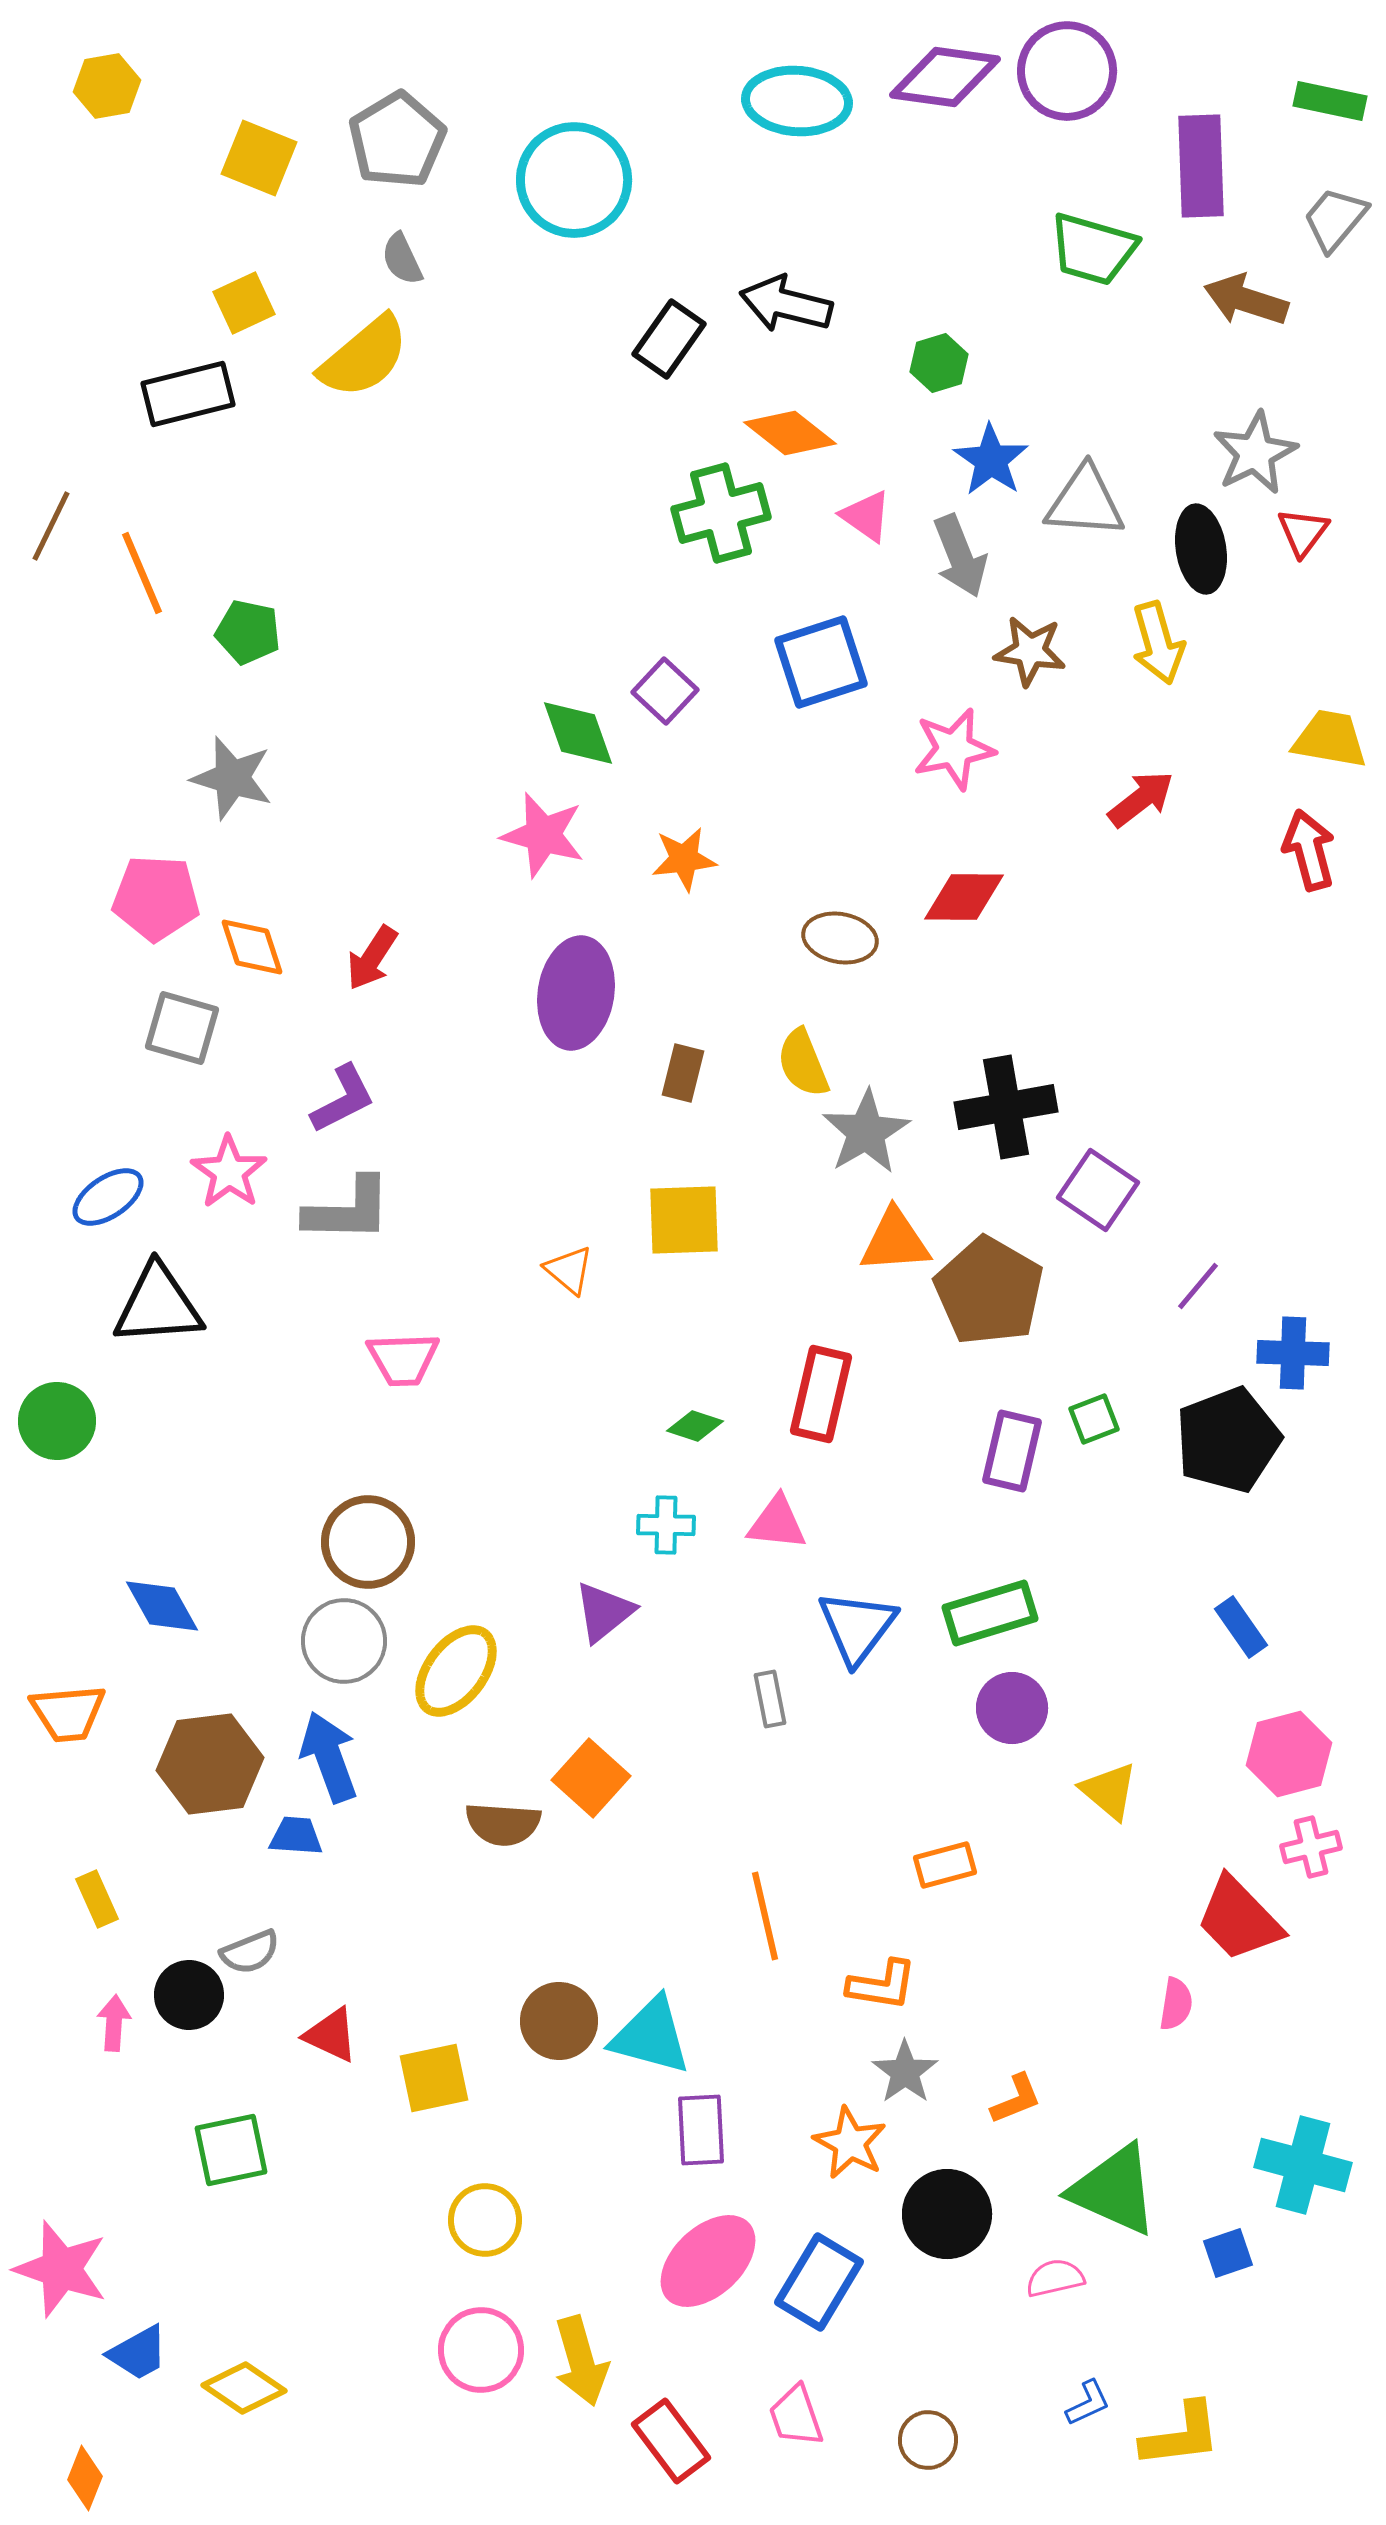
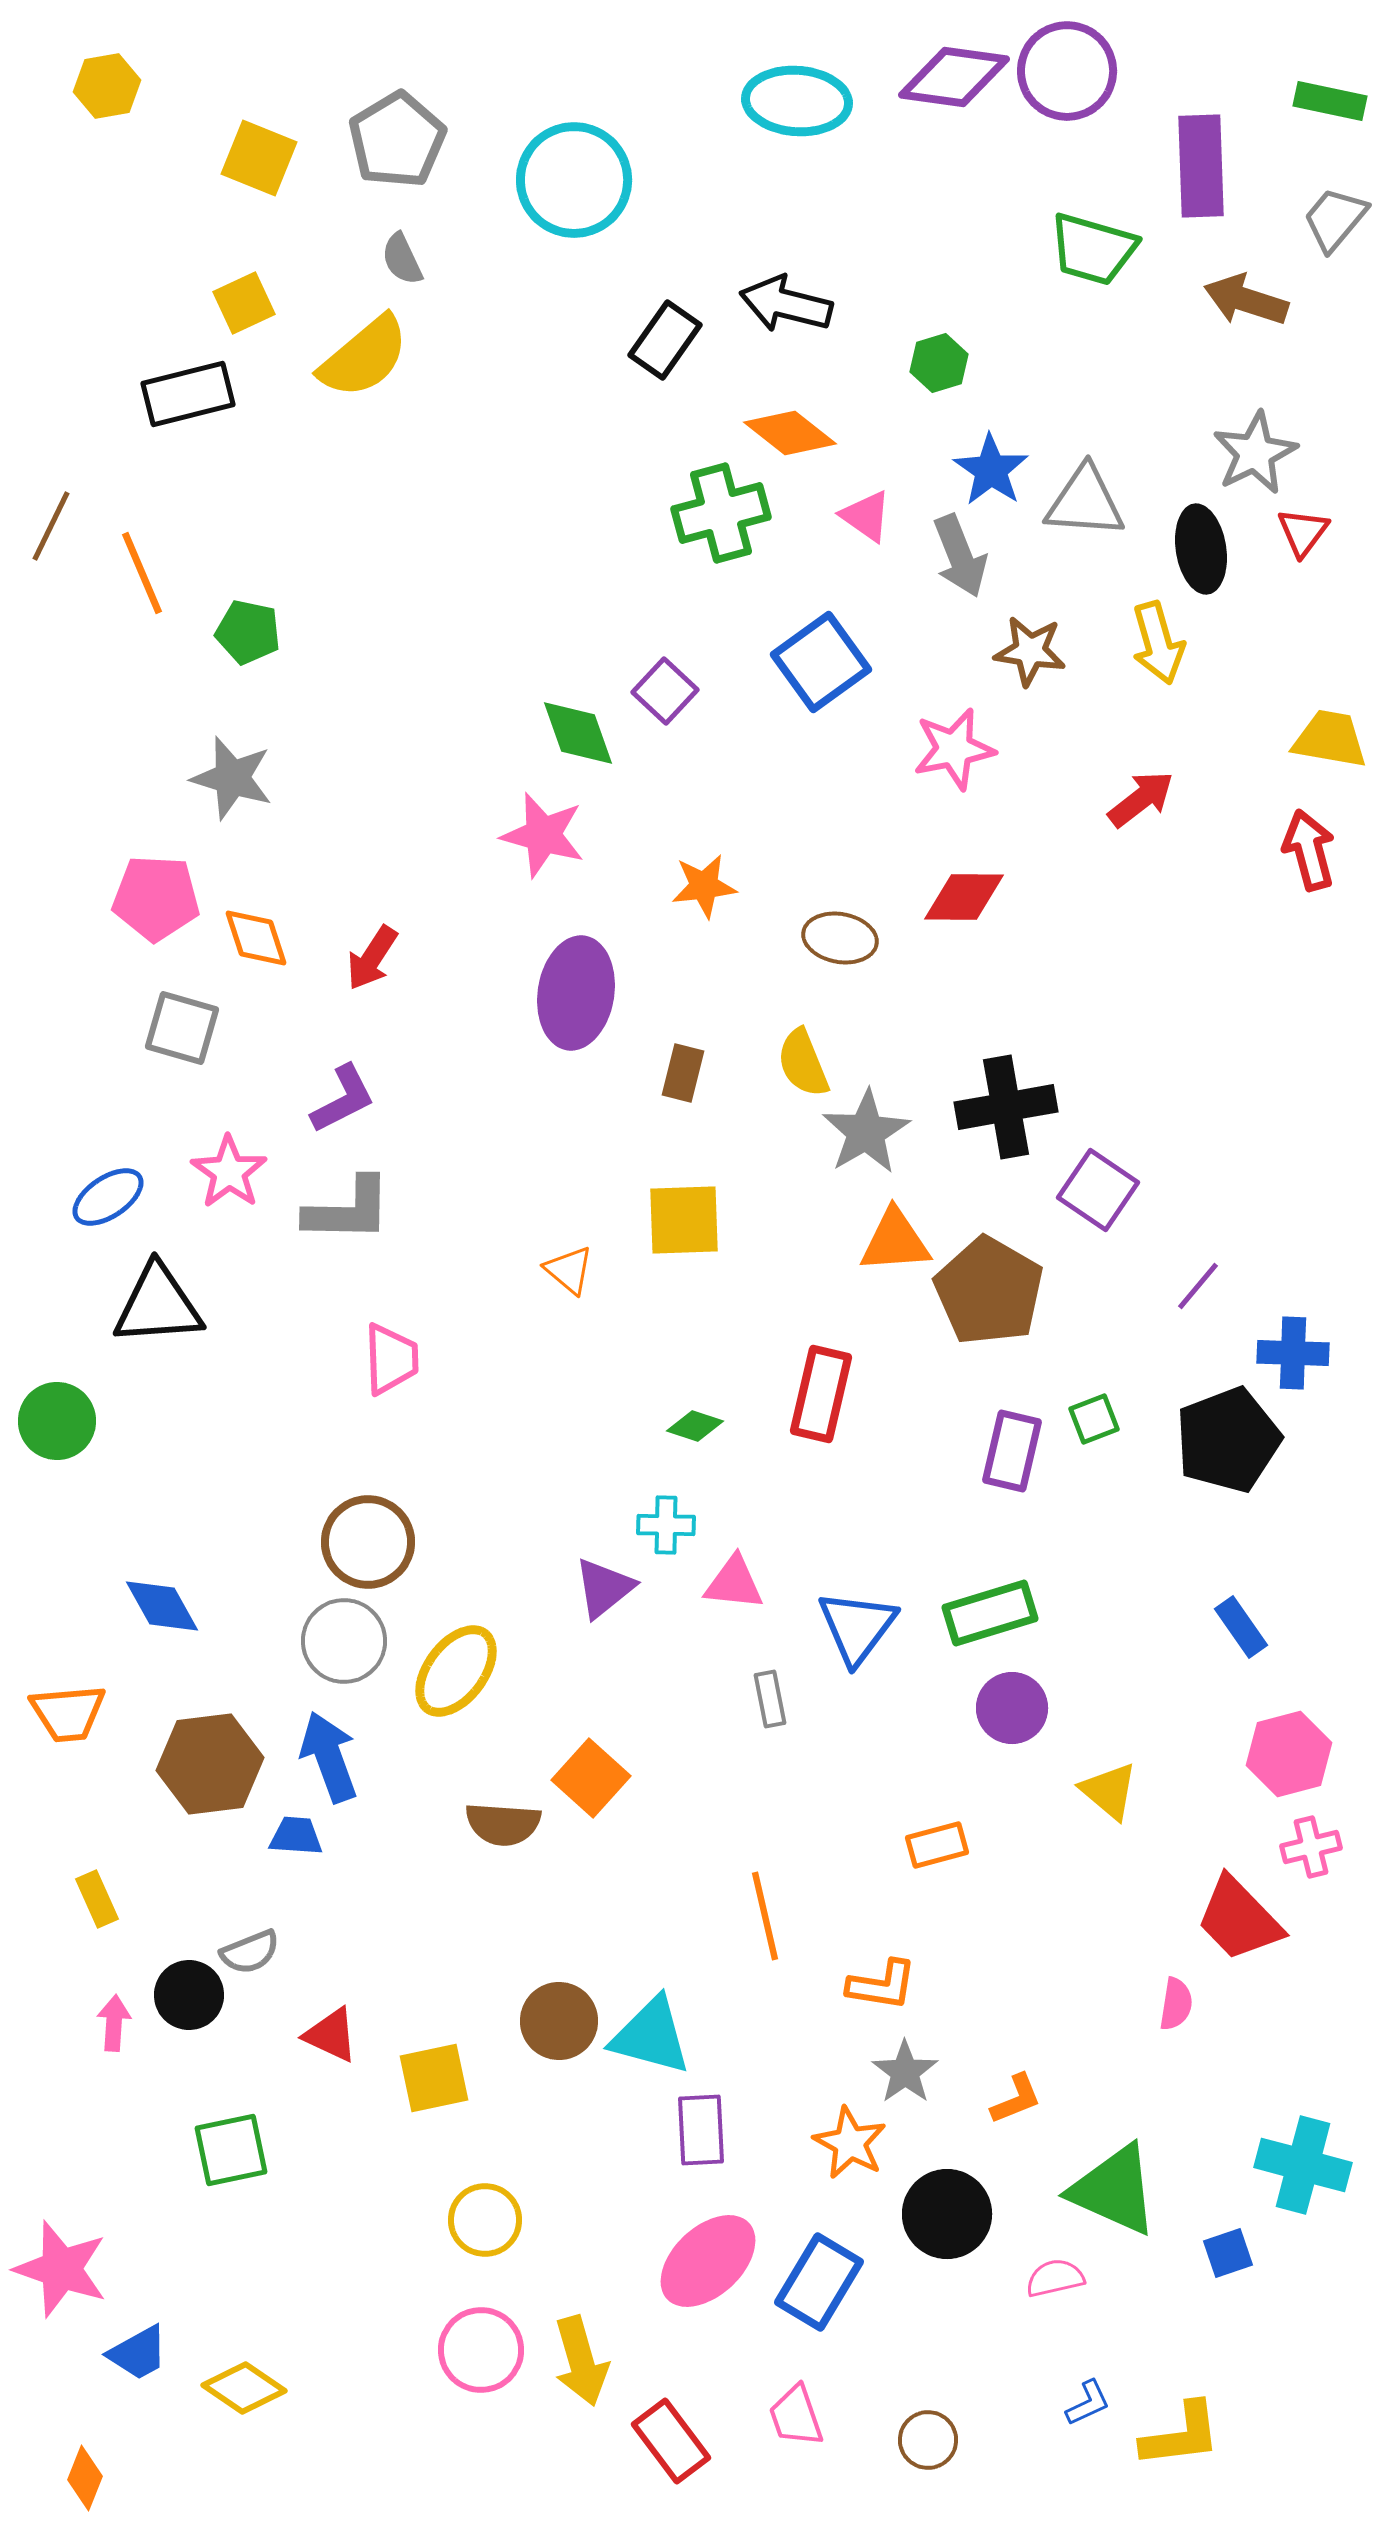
purple diamond at (945, 77): moved 9 px right
black rectangle at (669, 339): moved 4 px left, 1 px down
blue star at (991, 460): moved 10 px down
blue square at (821, 662): rotated 18 degrees counterclockwise
orange star at (684, 859): moved 20 px right, 27 px down
orange diamond at (252, 947): moved 4 px right, 9 px up
pink trapezoid at (403, 1359): moved 12 px left; rotated 90 degrees counterclockwise
pink triangle at (777, 1523): moved 43 px left, 60 px down
purple triangle at (604, 1612): moved 24 px up
orange rectangle at (945, 1865): moved 8 px left, 20 px up
